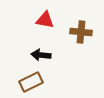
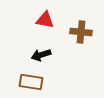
black arrow: rotated 24 degrees counterclockwise
brown rectangle: rotated 35 degrees clockwise
